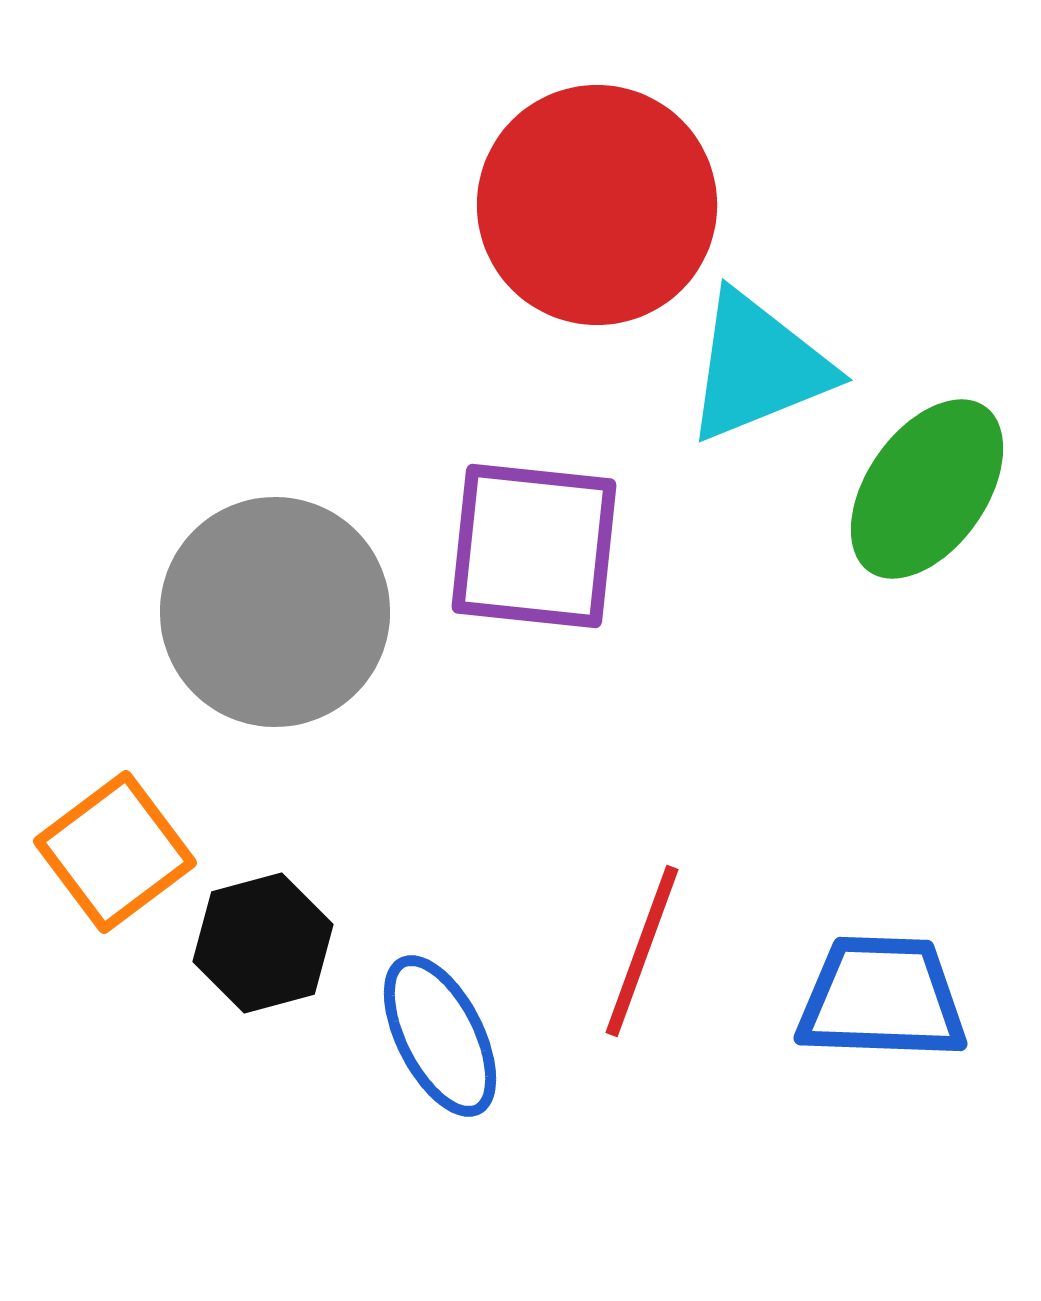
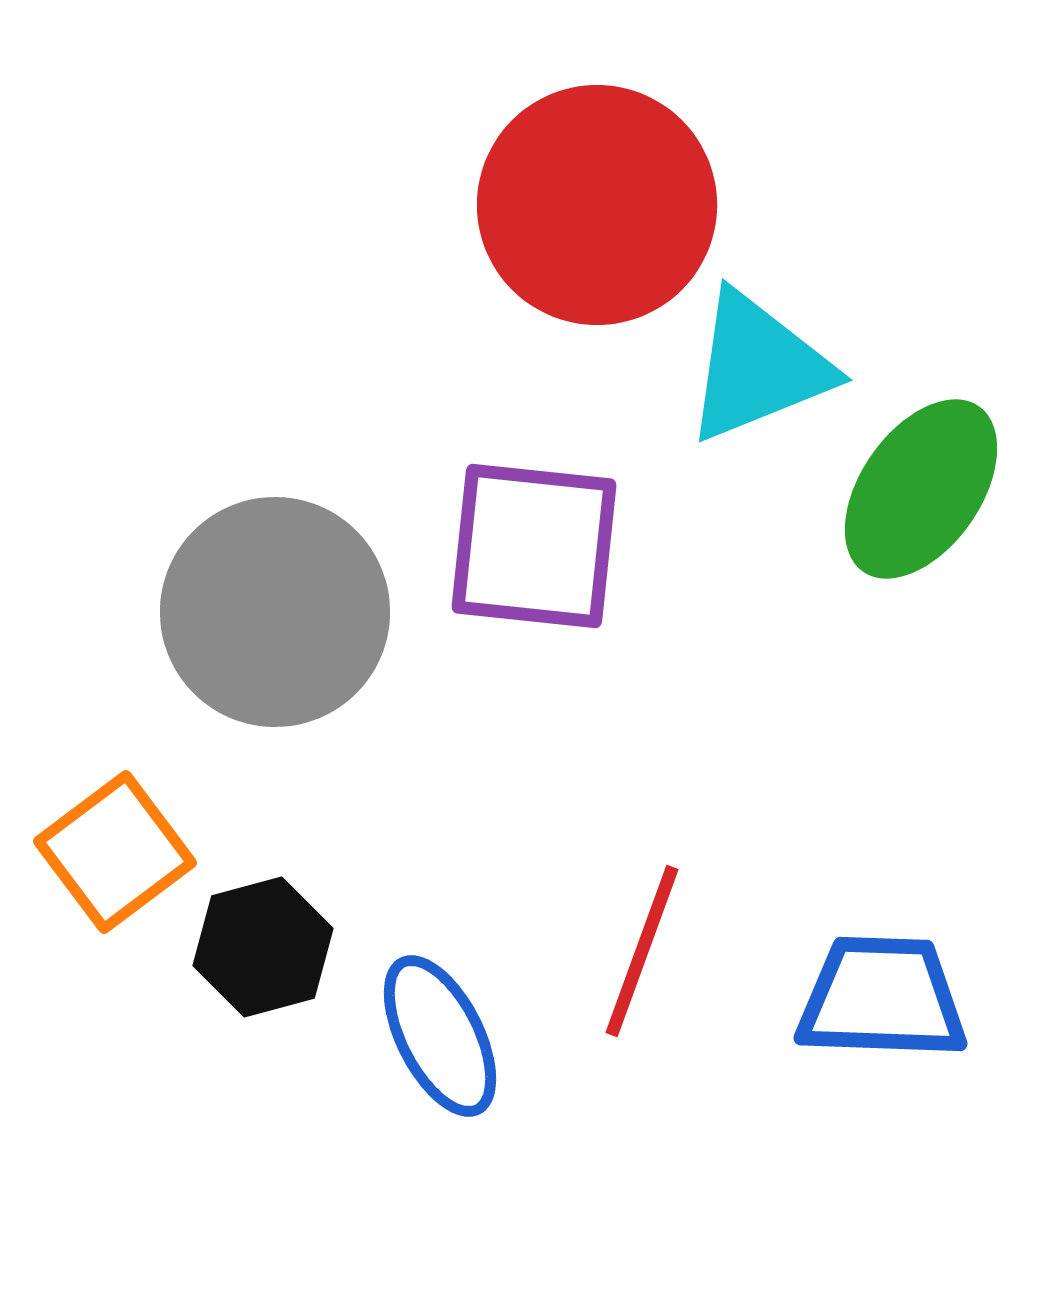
green ellipse: moved 6 px left
black hexagon: moved 4 px down
